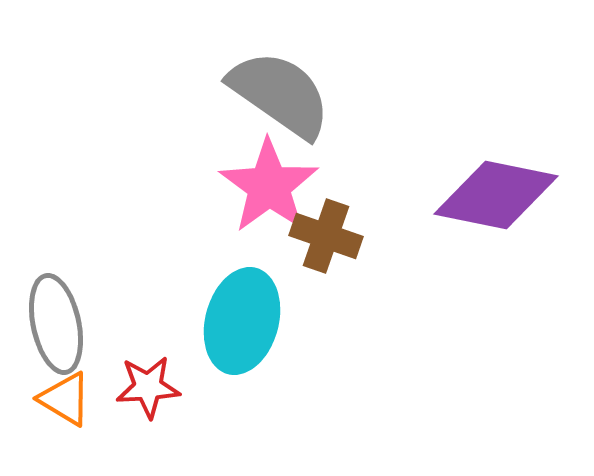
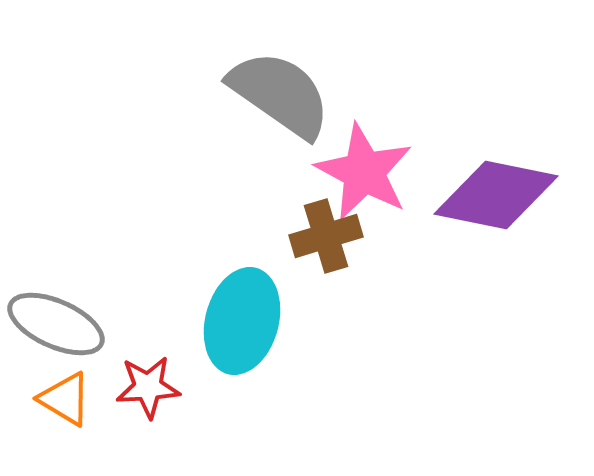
pink star: moved 95 px right, 14 px up; rotated 8 degrees counterclockwise
brown cross: rotated 36 degrees counterclockwise
gray ellipse: rotated 54 degrees counterclockwise
